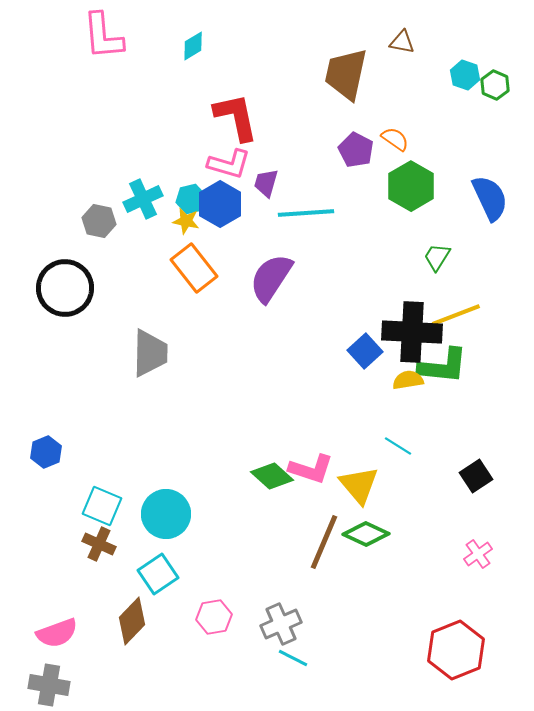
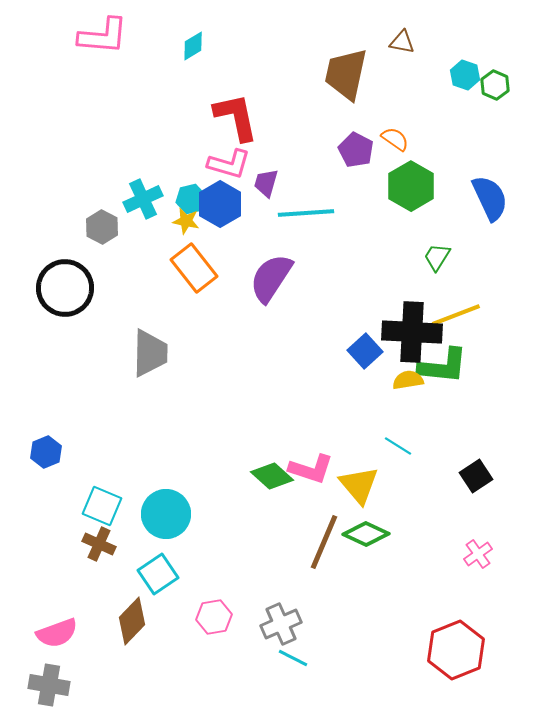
pink L-shape at (103, 36): rotated 80 degrees counterclockwise
gray hexagon at (99, 221): moved 3 px right, 6 px down; rotated 16 degrees clockwise
